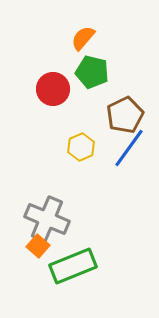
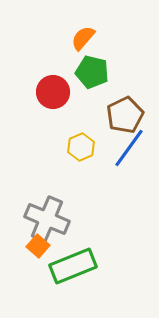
red circle: moved 3 px down
